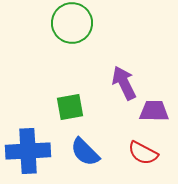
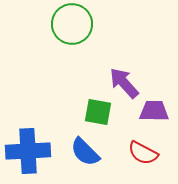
green circle: moved 1 px down
purple arrow: rotated 16 degrees counterclockwise
green square: moved 28 px right, 5 px down; rotated 20 degrees clockwise
